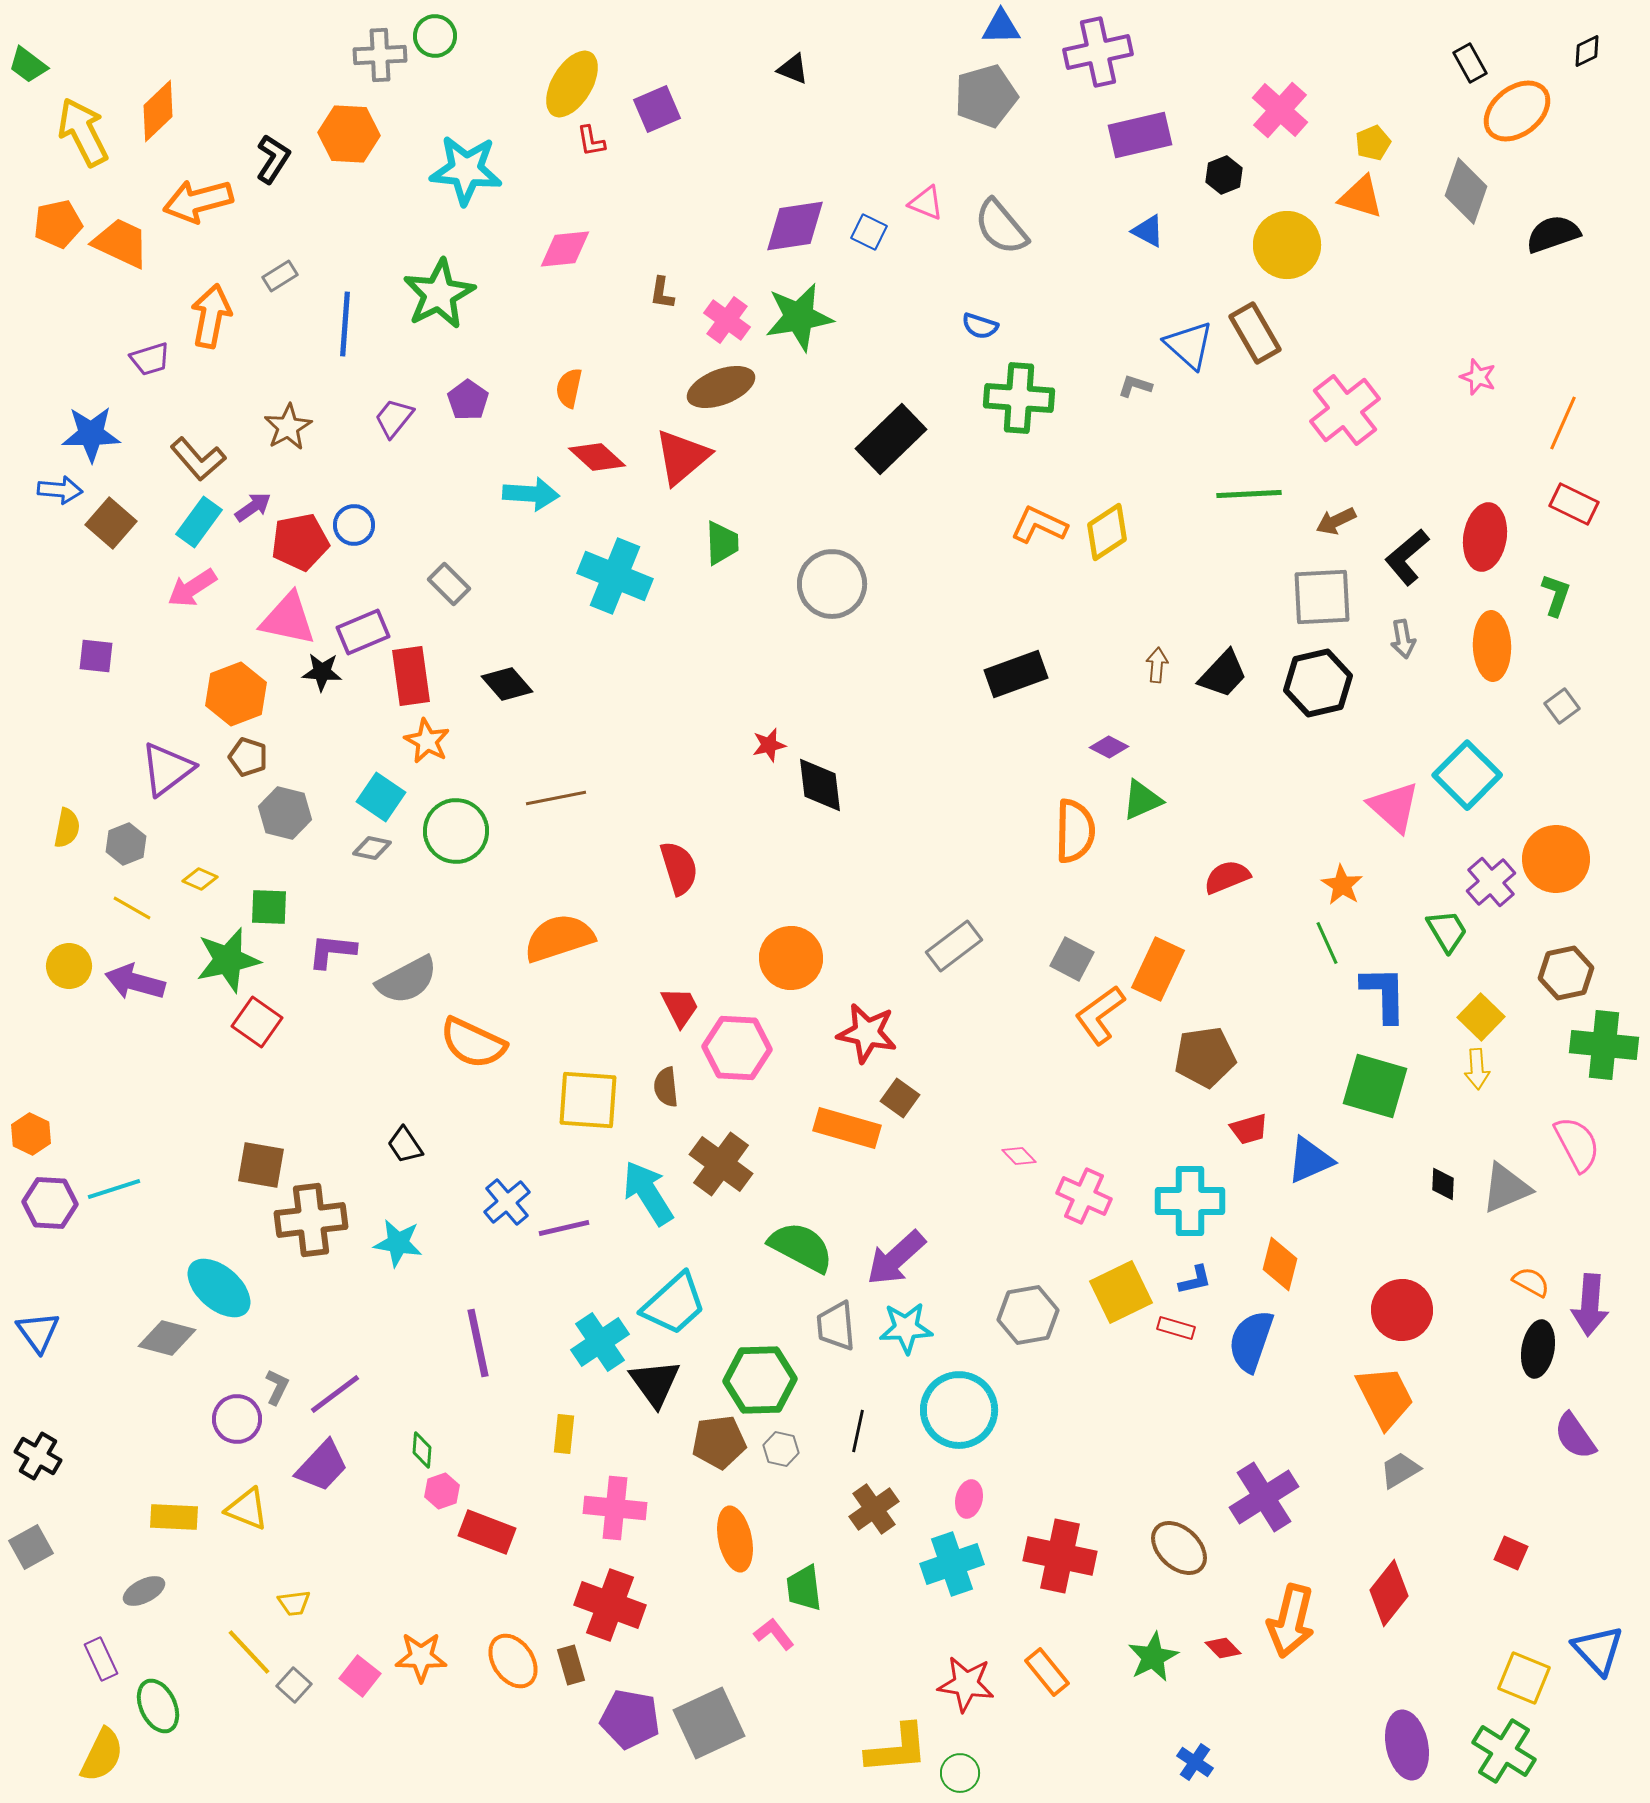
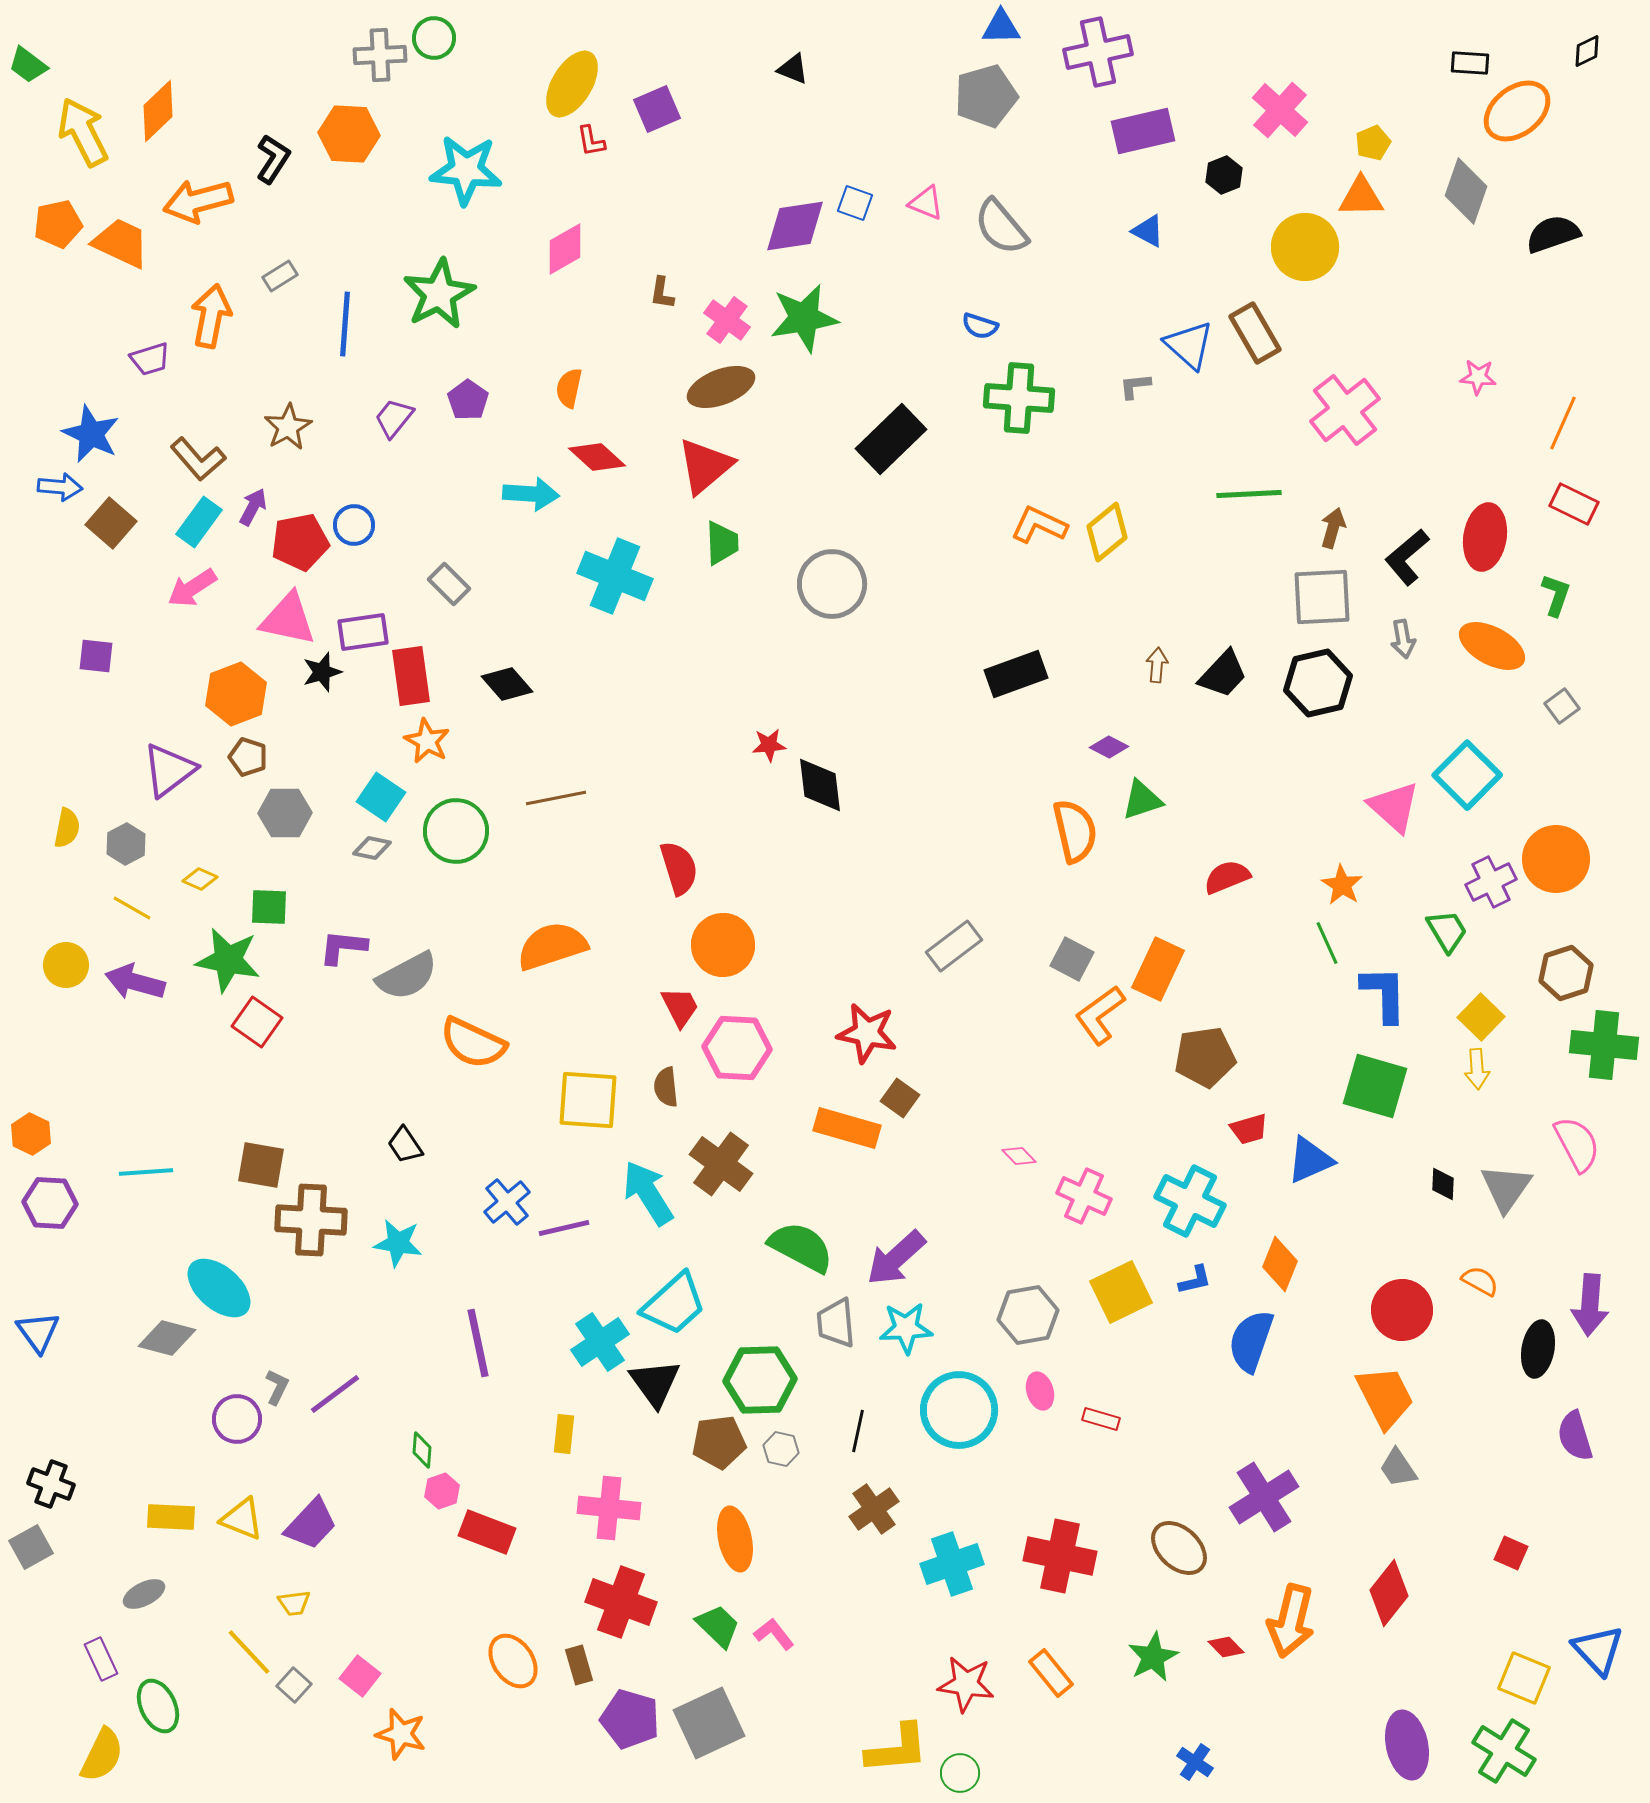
green circle at (435, 36): moved 1 px left, 2 px down
black rectangle at (1470, 63): rotated 57 degrees counterclockwise
purple rectangle at (1140, 135): moved 3 px right, 4 px up
orange triangle at (1361, 197): rotated 18 degrees counterclockwise
blue square at (869, 232): moved 14 px left, 29 px up; rotated 6 degrees counterclockwise
yellow circle at (1287, 245): moved 18 px right, 2 px down
pink diamond at (565, 249): rotated 24 degrees counterclockwise
green star at (799, 317): moved 5 px right, 1 px down
pink star at (1478, 377): rotated 15 degrees counterclockwise
gray L-shape at (1135, 386): rotated 24 degrees counterclockwise
blue star at (91, 434): rotated 26 degrees clockwise
red triangle at (682, 457): moved 23 px right, 9 px down
blue arrow at (60, 490): moved 3 px up
purple arrow at (253, 507): rotated 27 degrees counterclockwise
brown arrow at (1336, 521): moved 3 px left, 7 px down; rotated 132 degrees clockwise
yellow diamond at (1107, 532): rotated 6 degrees counterclockwise
purple rectangle at (363, 632): rotated 15 degrees clockwise
orange ellipse at (1492, 646): rotated 60 degrees counterclockwise
black star at (322, 672): rotated 21 degrees counterclockwise
red star at (769, 745): rotated 8 degrees clockwise
purple triangle at (167, 769): moved 2 px right, 1 px down
green triangle at (1142, 800): rotated 6 degrees clockwise
gray hexagon at (285, 813): rotated 15 degrees counterclockwise
orange semicircle at (1075, 831): rotated 14 degrees counterclockwise
gray hexagon at (126, 844): rotated 6 degrees counterclockwise
purple cross at (1491, 882): rotated 15 degrees clockwise
orange semicircle at (559, 938): moved 7 px left, 8 px down
purple L-shape at (332, 951): moved 11 px right, 4 px up
orange circle at (791, 958): moved 68 px left, 13 px up
green star at (228, 960): rotated 24 degrees clockwise
yellow circle at (69, 966): moved 3 px left, 1 px up
brown hexagon at (1566, 973): rotated 6 degrees counterclockwise
gray semicircle at (407, 980): moved 4 px up
gray triangle at (1506, 1188): rotated 32 degrees counterclockwise
cyan line at (114, 1189): moved 32 px right, 17 px up; rotated 14 degrees clockwise
cyan cross at (1190, 1201): rotated 26 degrees clockwise
brown cross at (311, 1220): rotated 10 degrees clockwise
orange diamond at (1280, 1264): rotated 8 degrees clockwise
orange semicircle at (1531, 1282): moved 51 px left, 1 px up
gray trapezoid at (836, 1326): moved 3 px up
red rectangle at (1176, 1328): moved 75 px left, 91 px down
purple semicircle at (1575, 1436): rotated 18 degrees clockwise
black cross at (38, 1456): moved 13 px right, 28 px down; rotated 9 degrees counterclockwise
purple trapezoid at (322, 1466): moved 11 px left, 58 px down
gray trapezoid at (1400, 1470): moved 2 px left, 2 px up; rotated 93 degrees counterclockwise
pink ellipse at (969, 1499): moved 71 px right, 108 px up; rotated 30 degrees counterclockwise
pink cross at (615, 1508): moved 6 px left
yellow triangle at (247, 1509): moved 5 px left, 10 px down
yellow rectangle at (174, 1517): moved 3 px left
green trapezoid at (804, 1588): moved 86 px left, 38 px down; rotated 141 degrees clockwise
gray ellipse at (144, 1591): moved 3 px down
red cross at (610, 1605): moved 11 px right, 3 px up
red diamond at (1223, 1648): moved 3 px right, 1 px up
orange star at (421, 1657): moved 20 px left, 77 px down; rotated 15 degrees clockwise
brown rectangle at (571, 1665): moved 8 px right
orange rectangle at (1047, 1672): moved 4 px right, 1 px down
purple pentagon at (630, 1719): rotated 6 degrees clockwise
